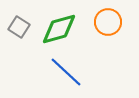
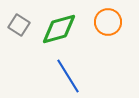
gray square: moved 2 px up
blue line: moved 2 px right, 4 px down; rotated 15 degrees clockwise
